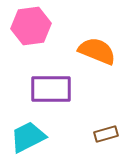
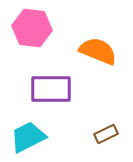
pink hexagon: moved 1 px right, 2 px down; rotated 15 degrees clockwise
orange semicircle: moved 1 px right
brown rectangle: rotated 10 degrees counterclockwise
